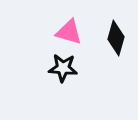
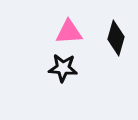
pink triangle: rotated 20 degrees counterclockwise
